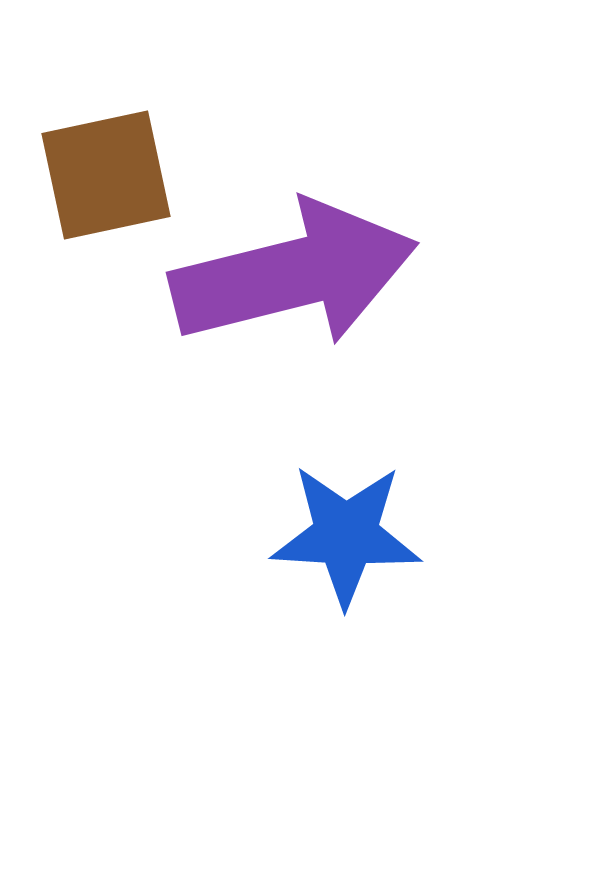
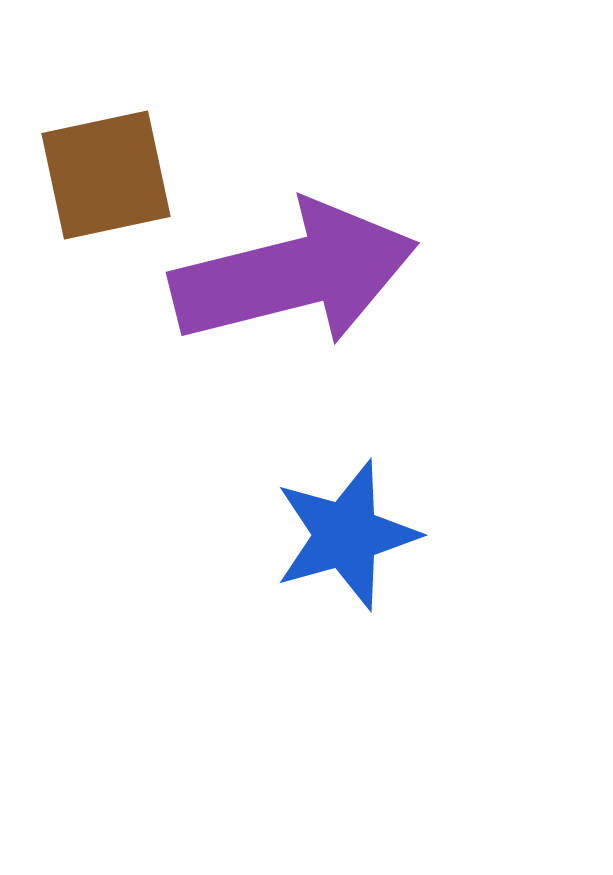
blue star: rotated 19 degrees counterclockwise
